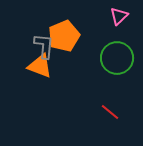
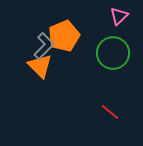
gray L-shape: rotated 40 degrees clockwise
green circle: moved 4 px left, 5 px up
orange triangle: rotated 24 degrees clockwise
